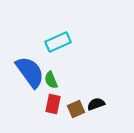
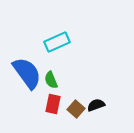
cyan rectangle: moved 1 px left
blue semicircle: moved 3 px left, 1 px down
black semicircle: moved 1 px down
brown square: rotated 24 degrees counterclockwise
